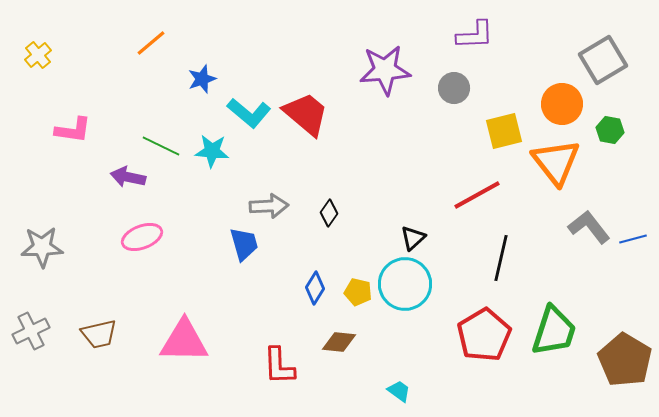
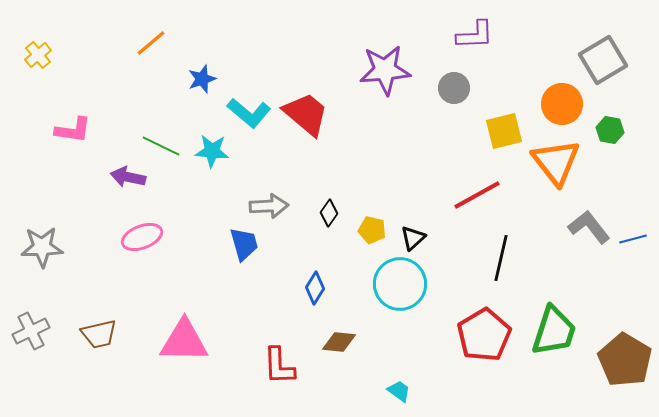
cyan circle: moved 5 px left
yellow pentagon: moved 14 px right, 62 px up
